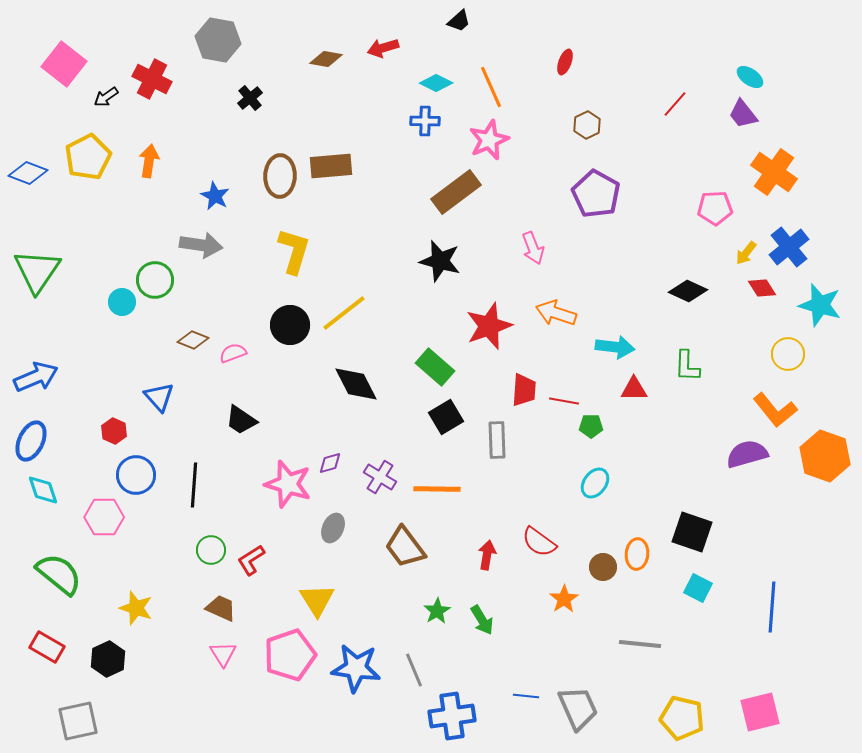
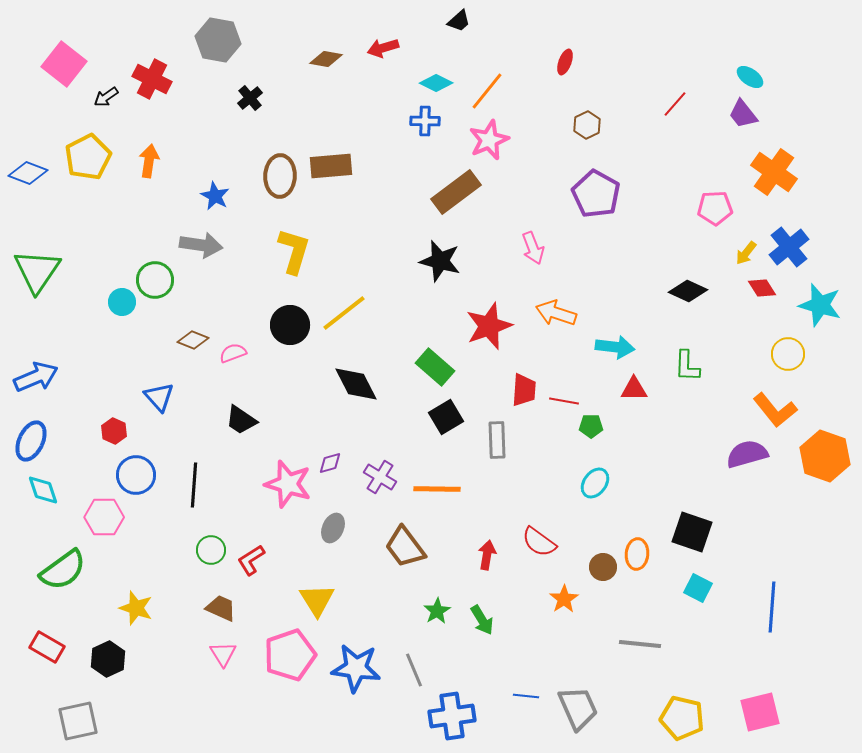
orange line at (491, 87): moved 4 px left, 4 px down; rotated 63 degrees clockwise
green semicircle at (59, 574): moved 4 px right, 4 px up; rotated 105 degrees clockwise
